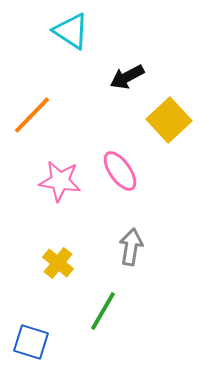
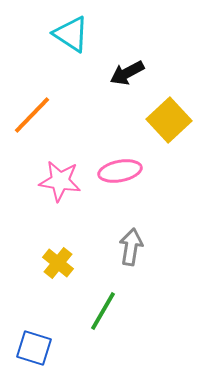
cyan triangle: moved 3 px down
black arrow: moved 4 px up
pink ellipse: rotated 66 degrees counterclockwise
blue square: moved 3 px right, 6 px down
